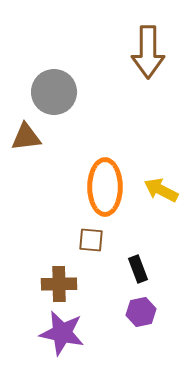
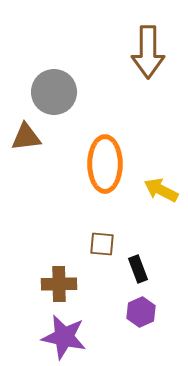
orange ellipse: moved 23 px up
brown square: moved 11 px right, 4 px down
purple hexagon: rotated 12 degrees counterclockwise
purple star: moved 2 px right, 4 px down
